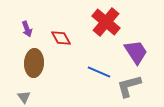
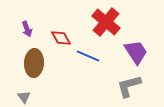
blue line: moved 11 px left, 16 px up
